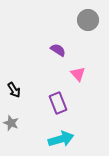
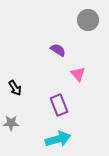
black arrow: moved 1 px right, 2 px up
purple rectangle: moved 1 px right, 2 px down
gray star: rotated 21 degrees counterclockwise
cyan arrow: moved 3 px left
